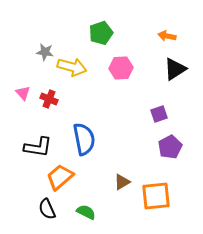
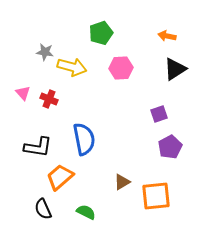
black semicircle: moved 4 px left
